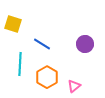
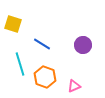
purple circle: moved 2 px left, 1 px down
cyan line: rotated 20 degrees counterclockwise
orange hexagon: moved 2 px left; rotated 10 degrees counterclockwise
pink triangle: rotated 16 degrees clockwise
